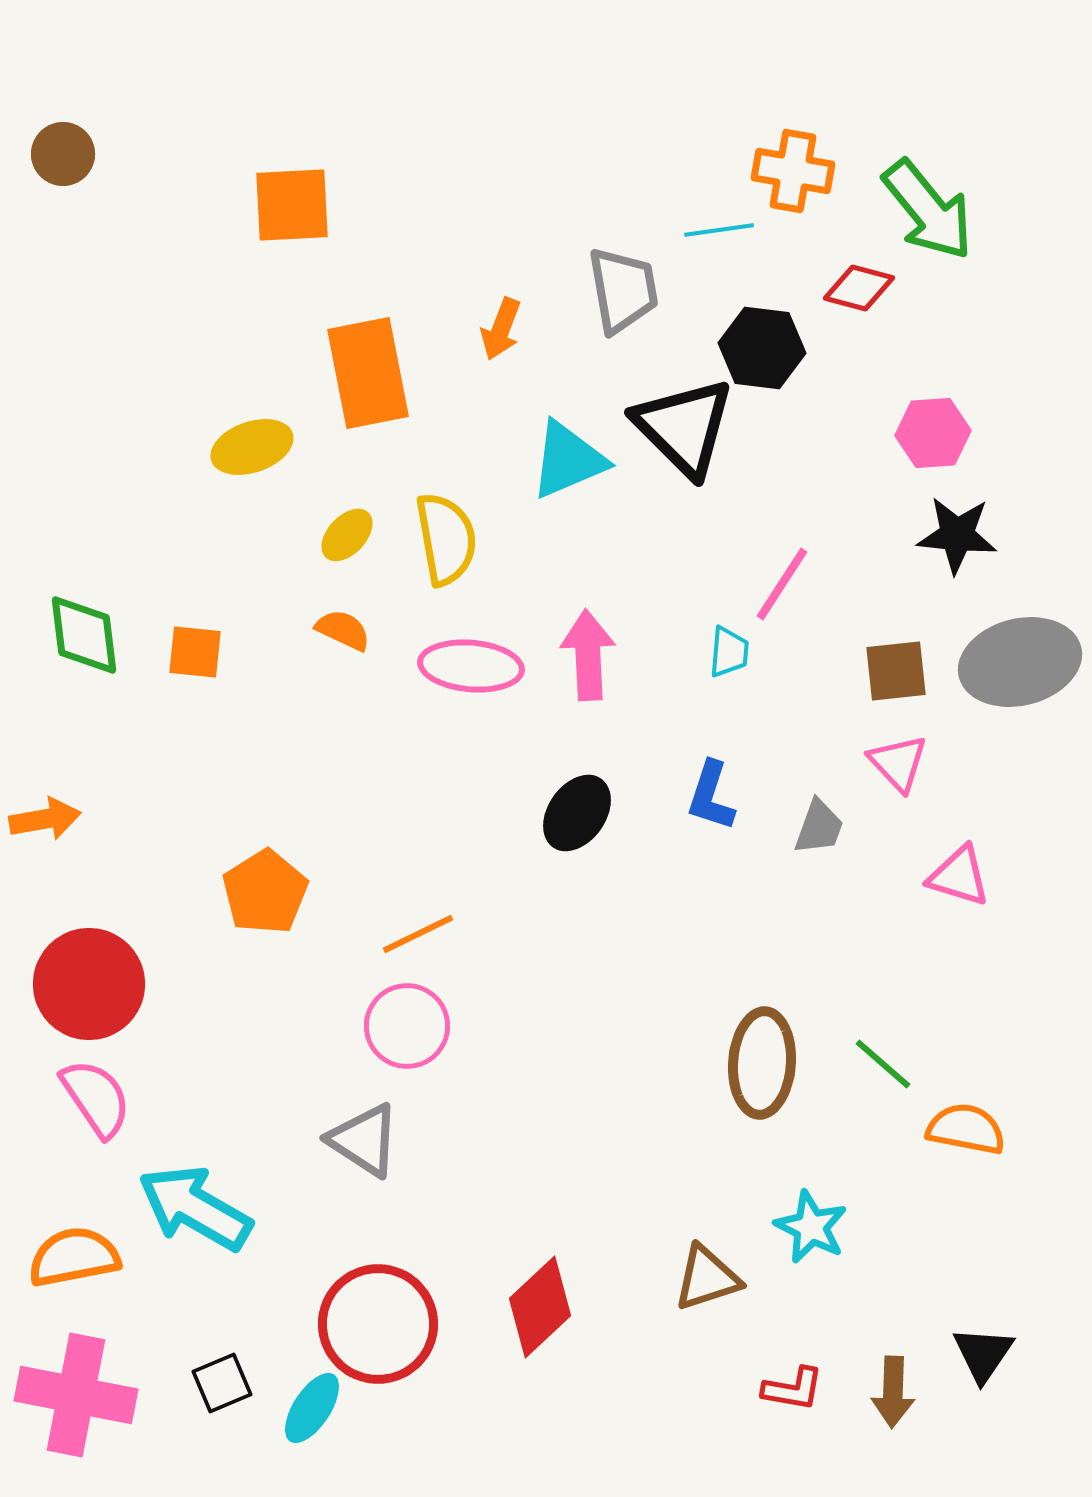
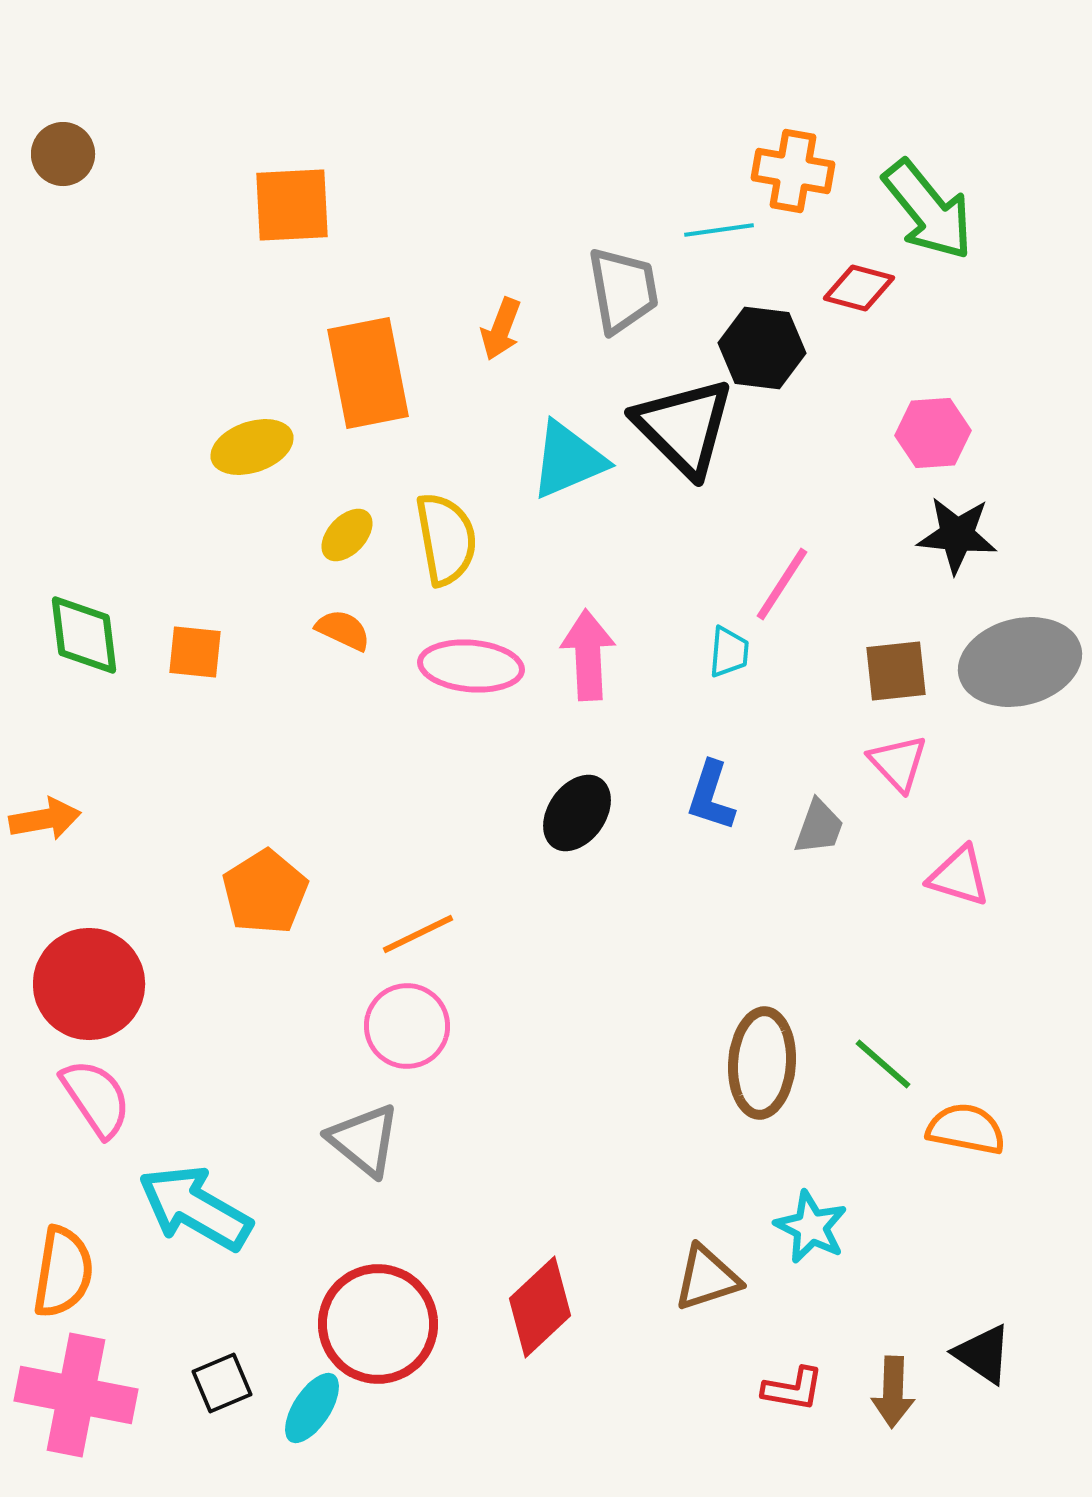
gray triangle at (364, 1140): rotated 6 degrees clockwise
orange semicircle at (74, 1257): moved 11 px left, 15 px down; rotated 110 degrees clockwise
black triangle at (983, 1354): rotated 30 degrees counterclockwise
